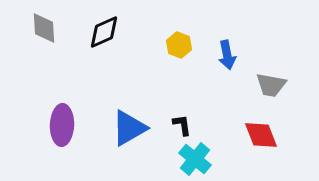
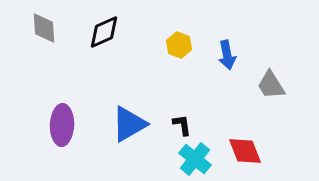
gray trapezoid: rotated 48 degrees clockwise
blue triangle: moved 4 px up
red diamond: moved 16 px left, 16 px down
